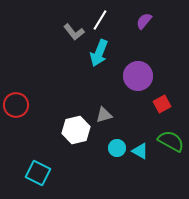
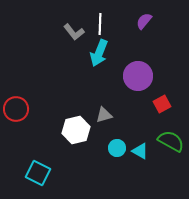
white line: moved 4 px down; rotated 30 degrees counterclockwise
red circle: moved 4 px down
